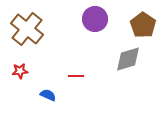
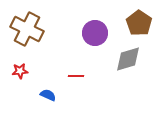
purple circle: moved 14 px down
brown pentagon: moved 4 px left, 2 px up
brown cross: rotated 12 degrees counterclockwise
